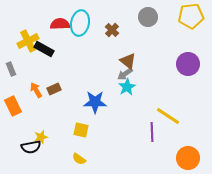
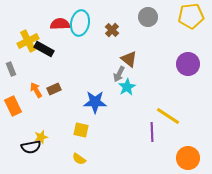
brown triangle: moved 1 px right, 2 px up
gray arrow: moved 6 px left; rotated 28 degrees counterclockwise
